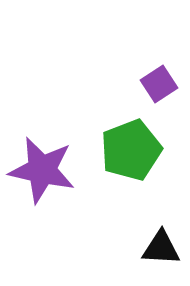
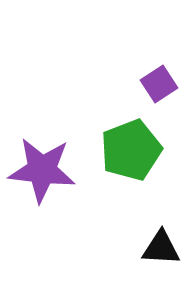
purple star: rotated 6 degrees counterclockwise
